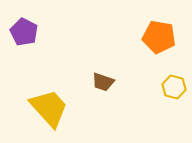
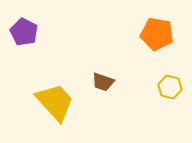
orange pentagon: moved 2 px left, 3 px up
yellow hexagon: moved 4 px left
yellow trapezoid: moved 6 px right, 6 px up
